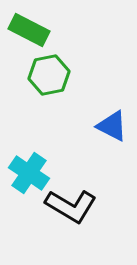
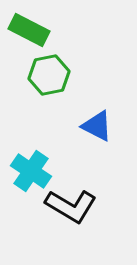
blue triangle: moved 15 px left
cyan cross: moved 2 px right, 2 px up
